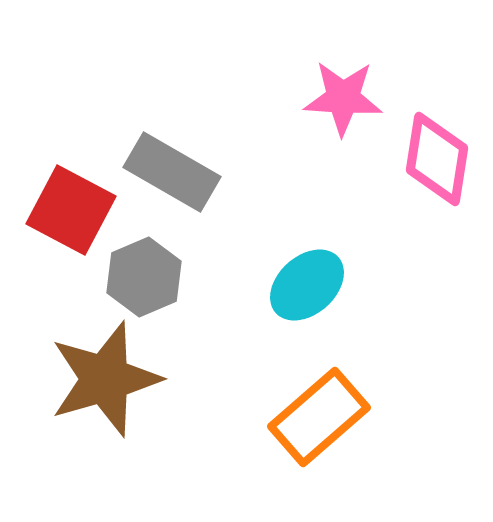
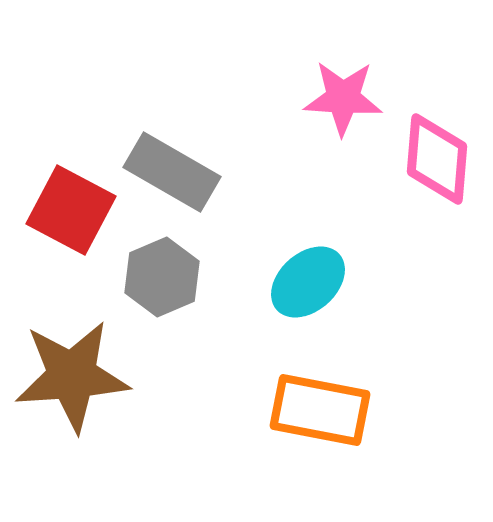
pink diamond: rotated 4 degrees counterclockwise
gray hexagon: moved 18 px right
cyan ellipse: moved 1 px right, 3 px up
brown star: moved 33 px left, 3 px up; rotated 12 degrees clockwise
orange rectangle: moved 1 px right, 7 px up; rotated 52 degrees clockwise
